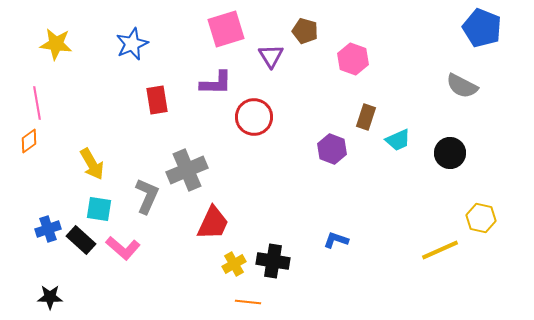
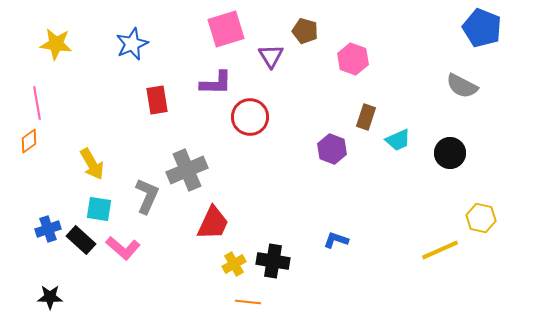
red circle: moved 4 px left
